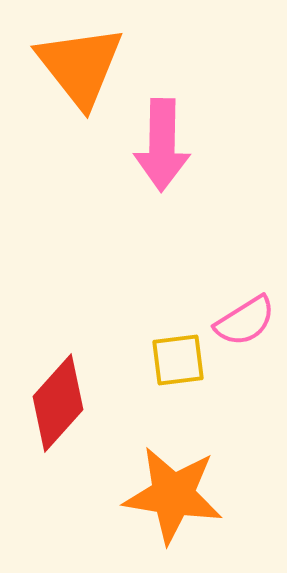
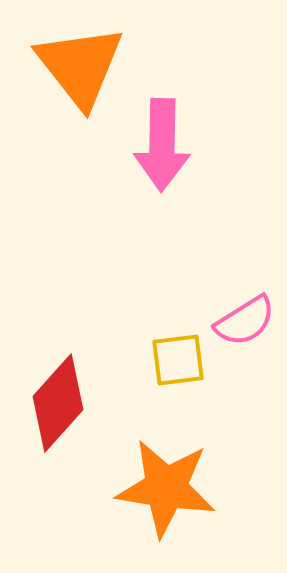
orange star: moved 7 px left, 7 px up
